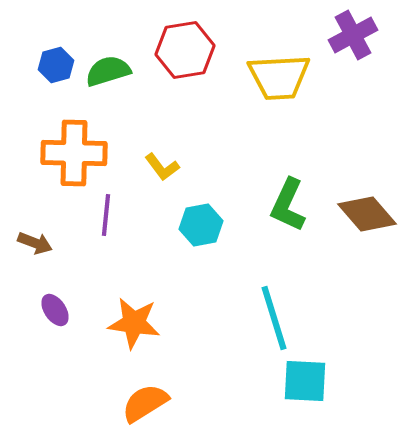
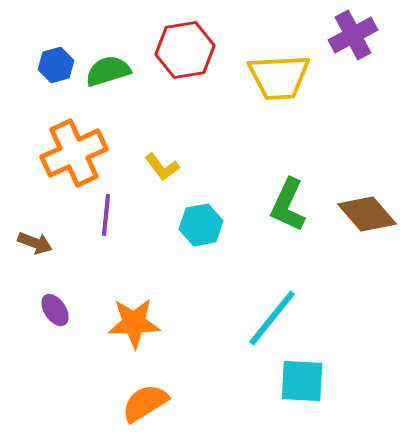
orange cross: rotated 26 degrees counterclockwise
cyan line: moved 2 px left; rotated 56 degrees clockwise
orange star: rotated 10 degrees counterclockwise
cyan square: moved 3 px left
